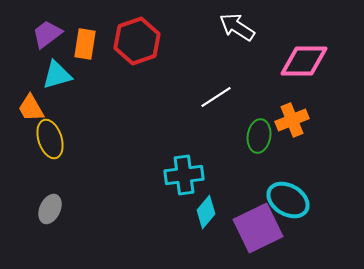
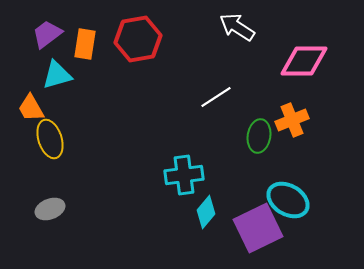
red hexagon: moved 1 px right, 2 px up; rotated 9 degrees clockwise
gray ellipse: rotated 44 degrees clockwise
